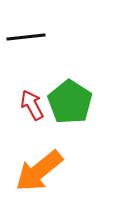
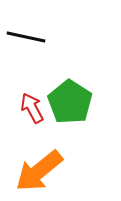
black line: rotated 18 degrees clockwise
red arrow: moved 3 px down
